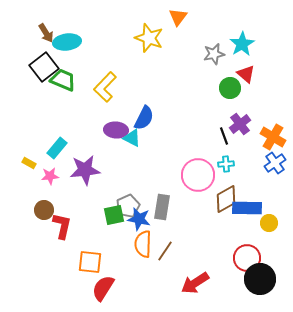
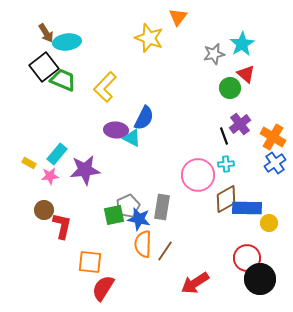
cyan rectangle: moved 6 px down
